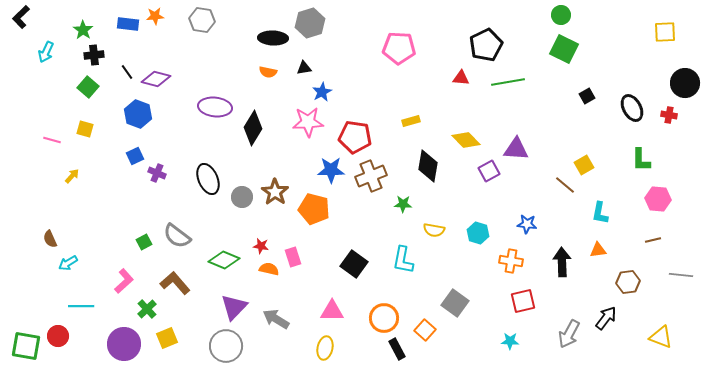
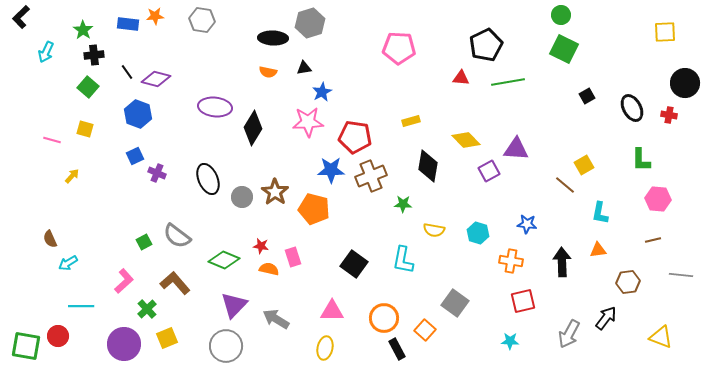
purple triangle at (234, 307): moved 2 px up
